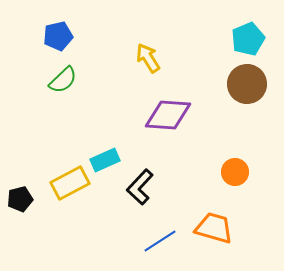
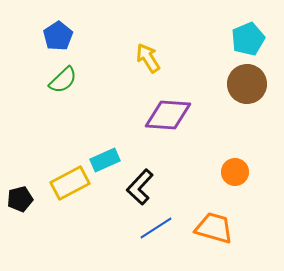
blue pentagon: rotated 20 degrees counterclockwise
blue line: moved 4 px left, 13 px up
